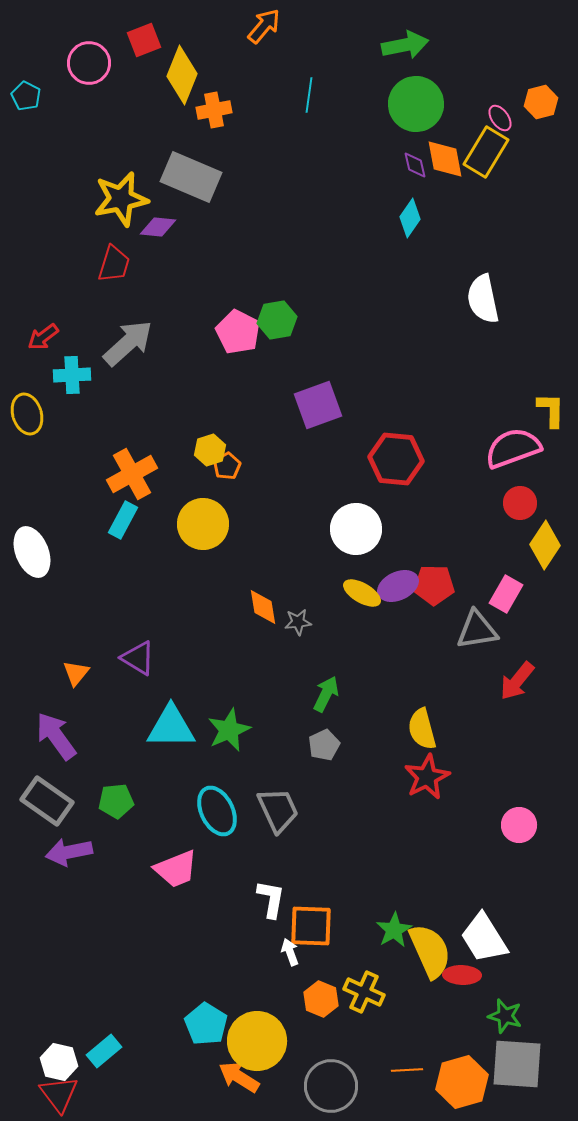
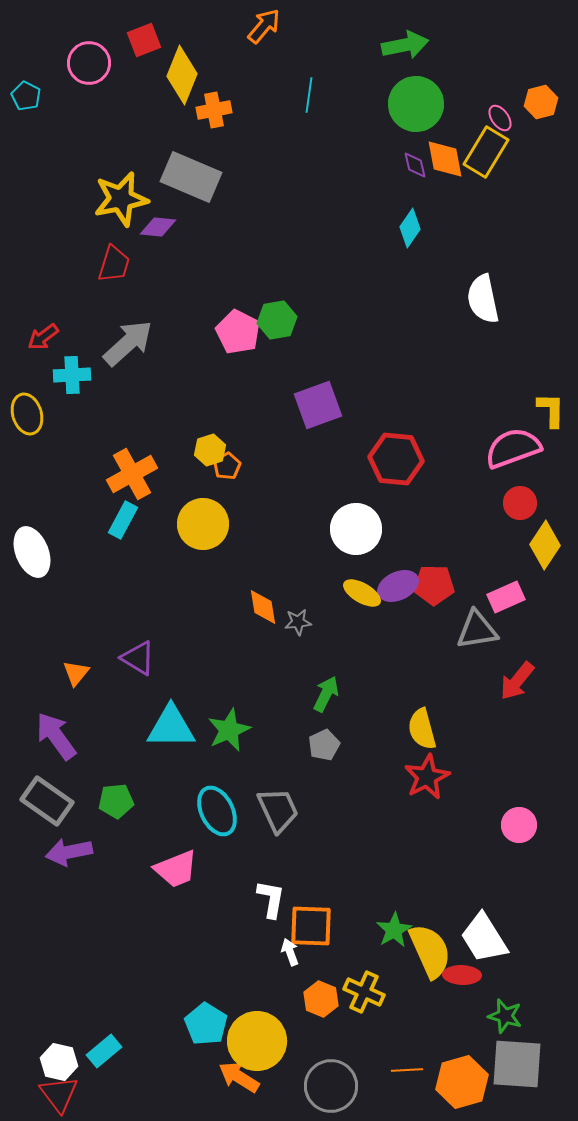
cyan diamond at (410, 218): moved 10 px down
pink rectangle at (506, 594): moved 3 px down; rotated 36 degrees clockwise
